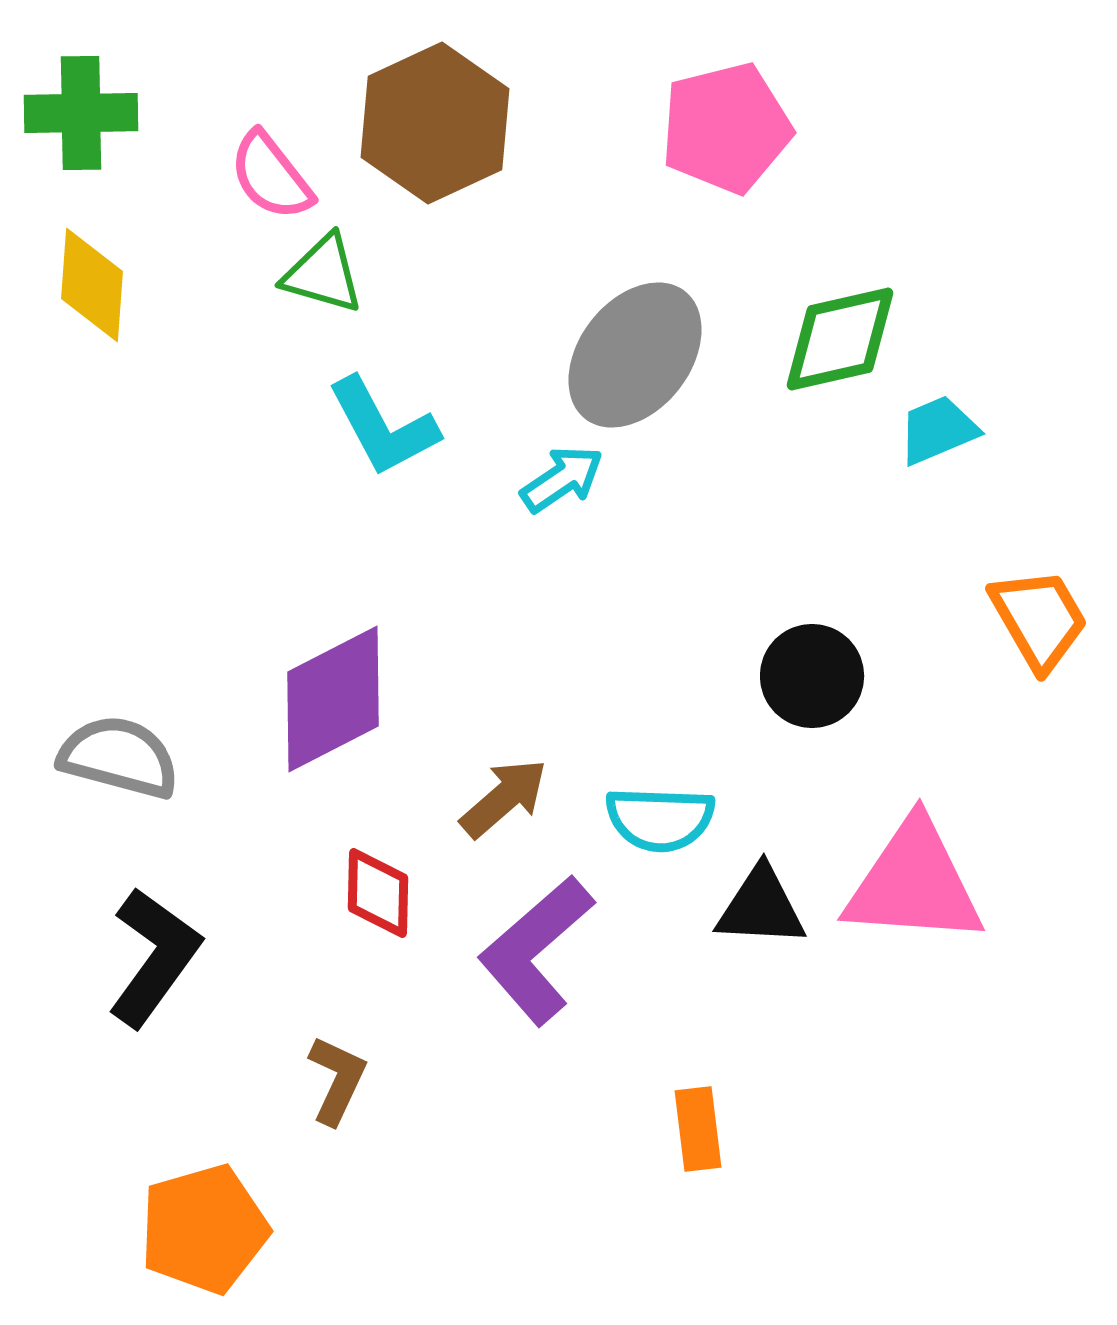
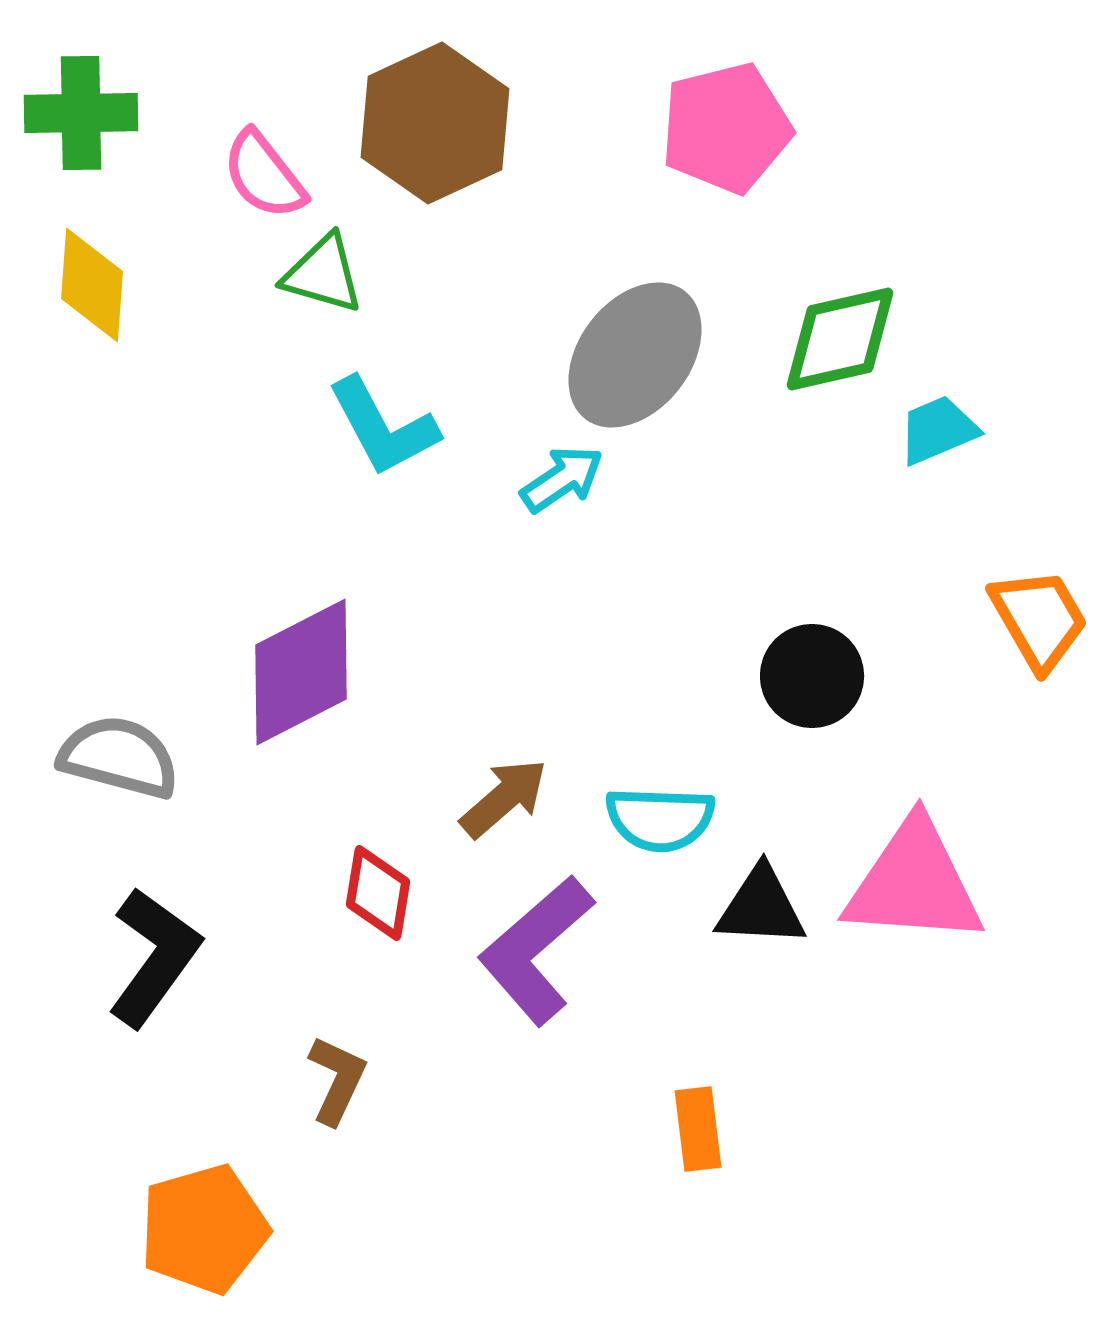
pink semicircle: moved 7 px left, 1 px up
purple diamond: moved 32 px left, 27 px up
red diamond: rotated 8 degrees clockwise
